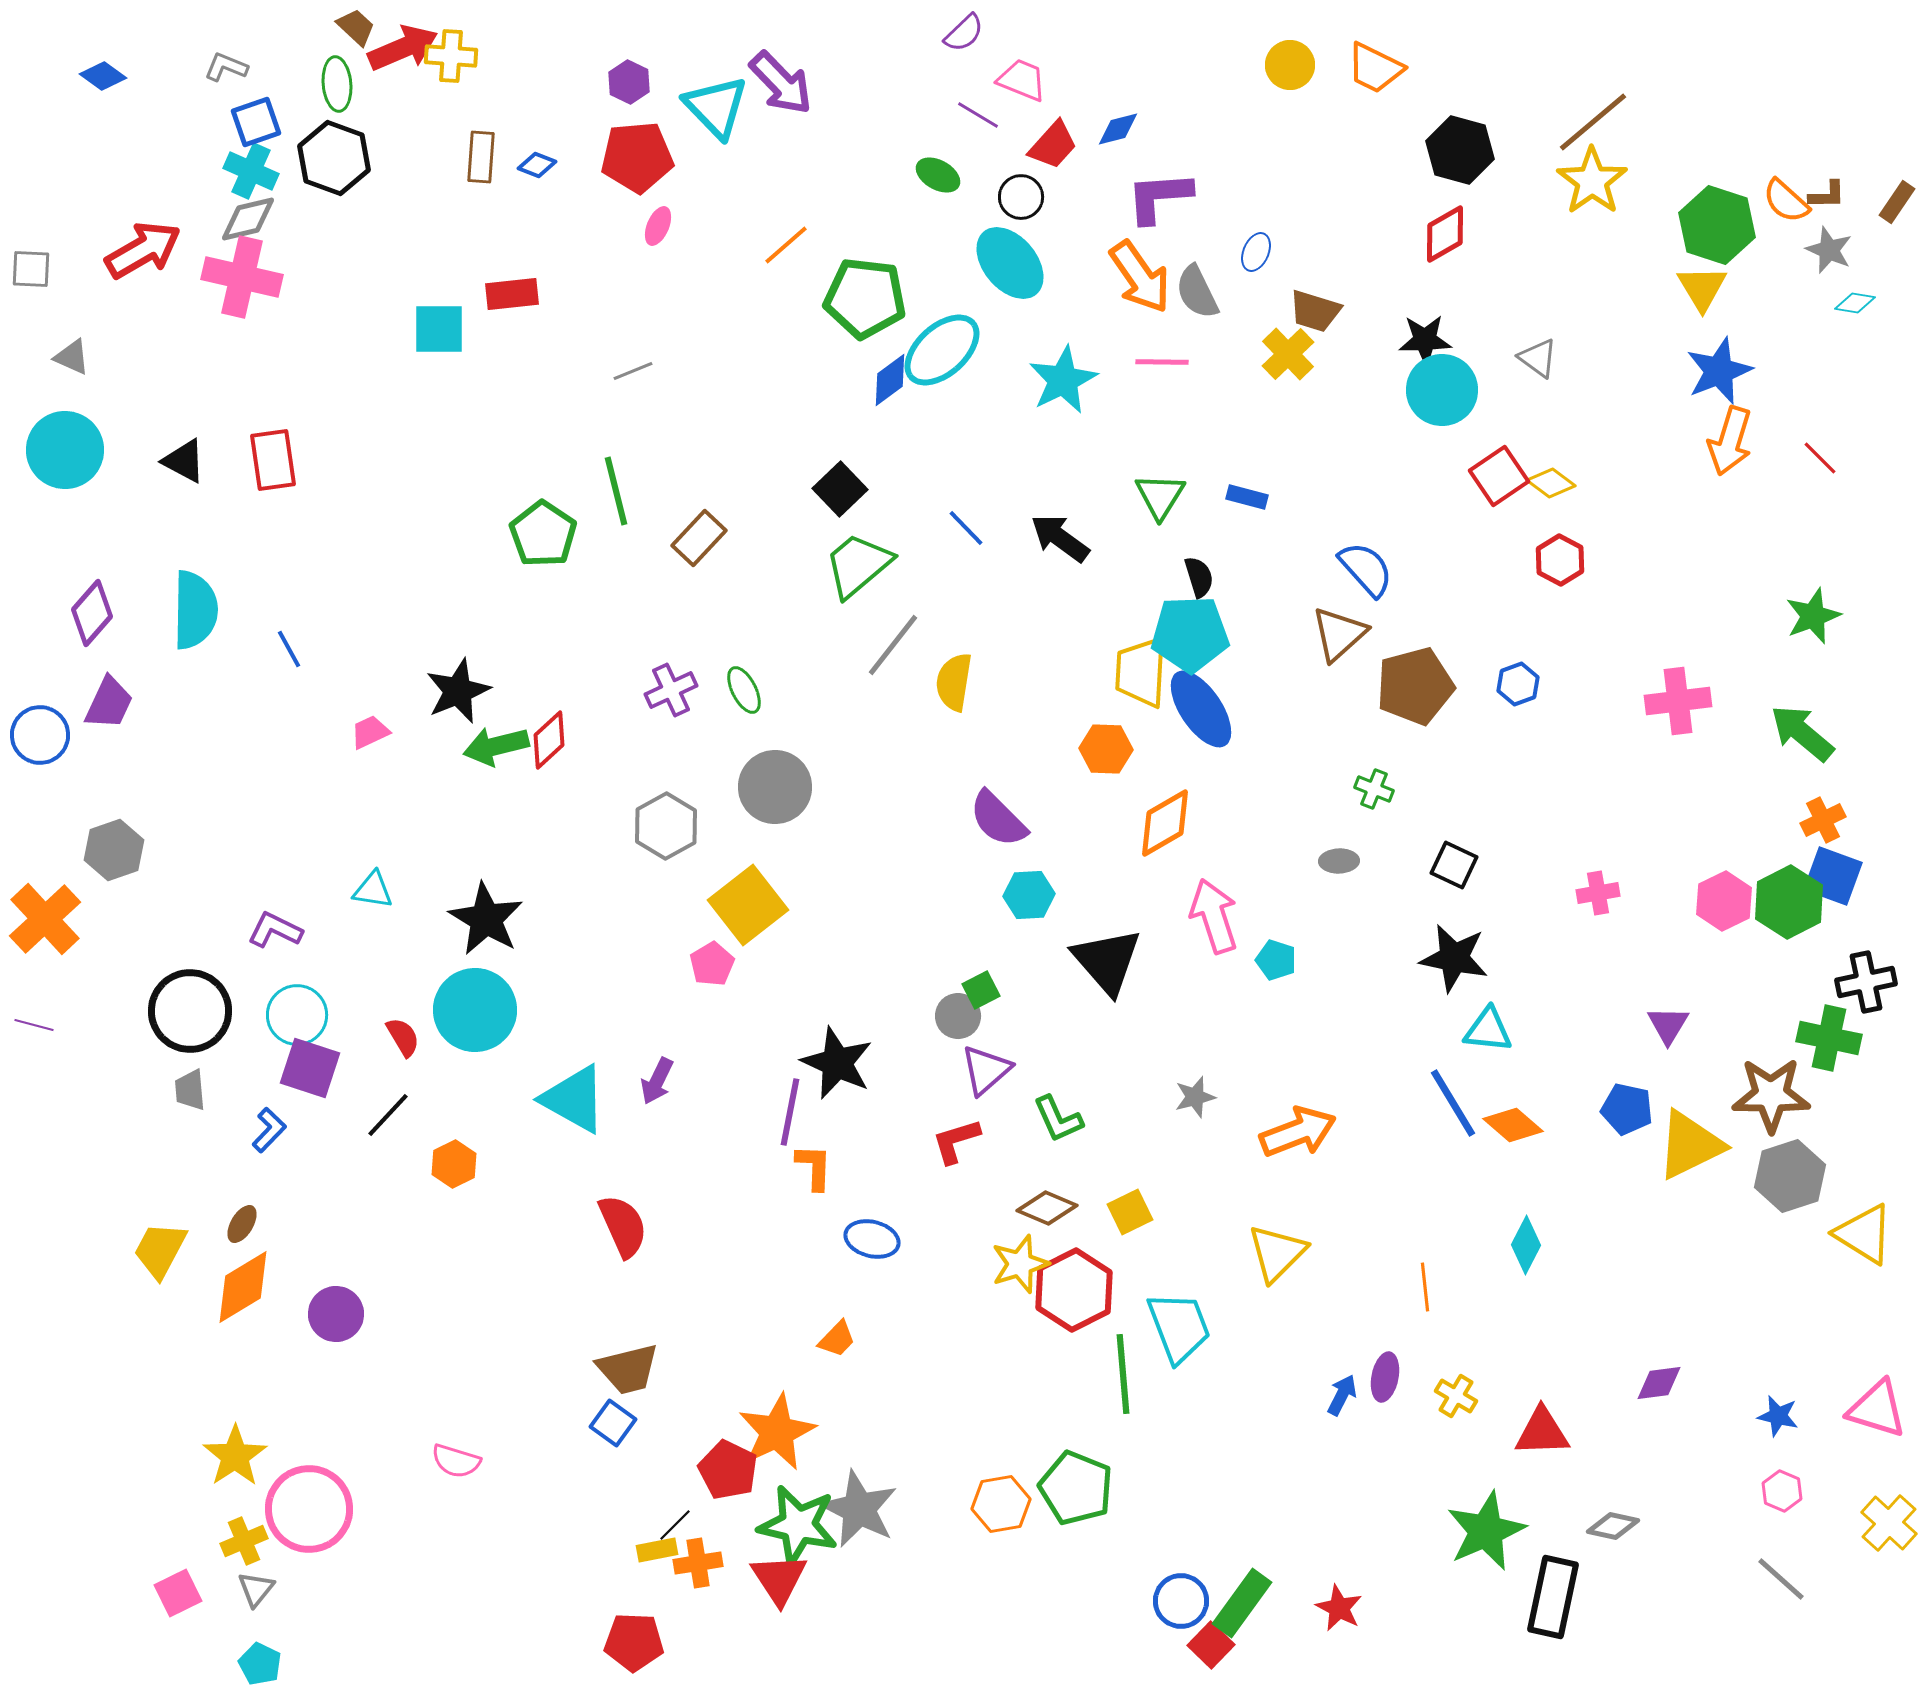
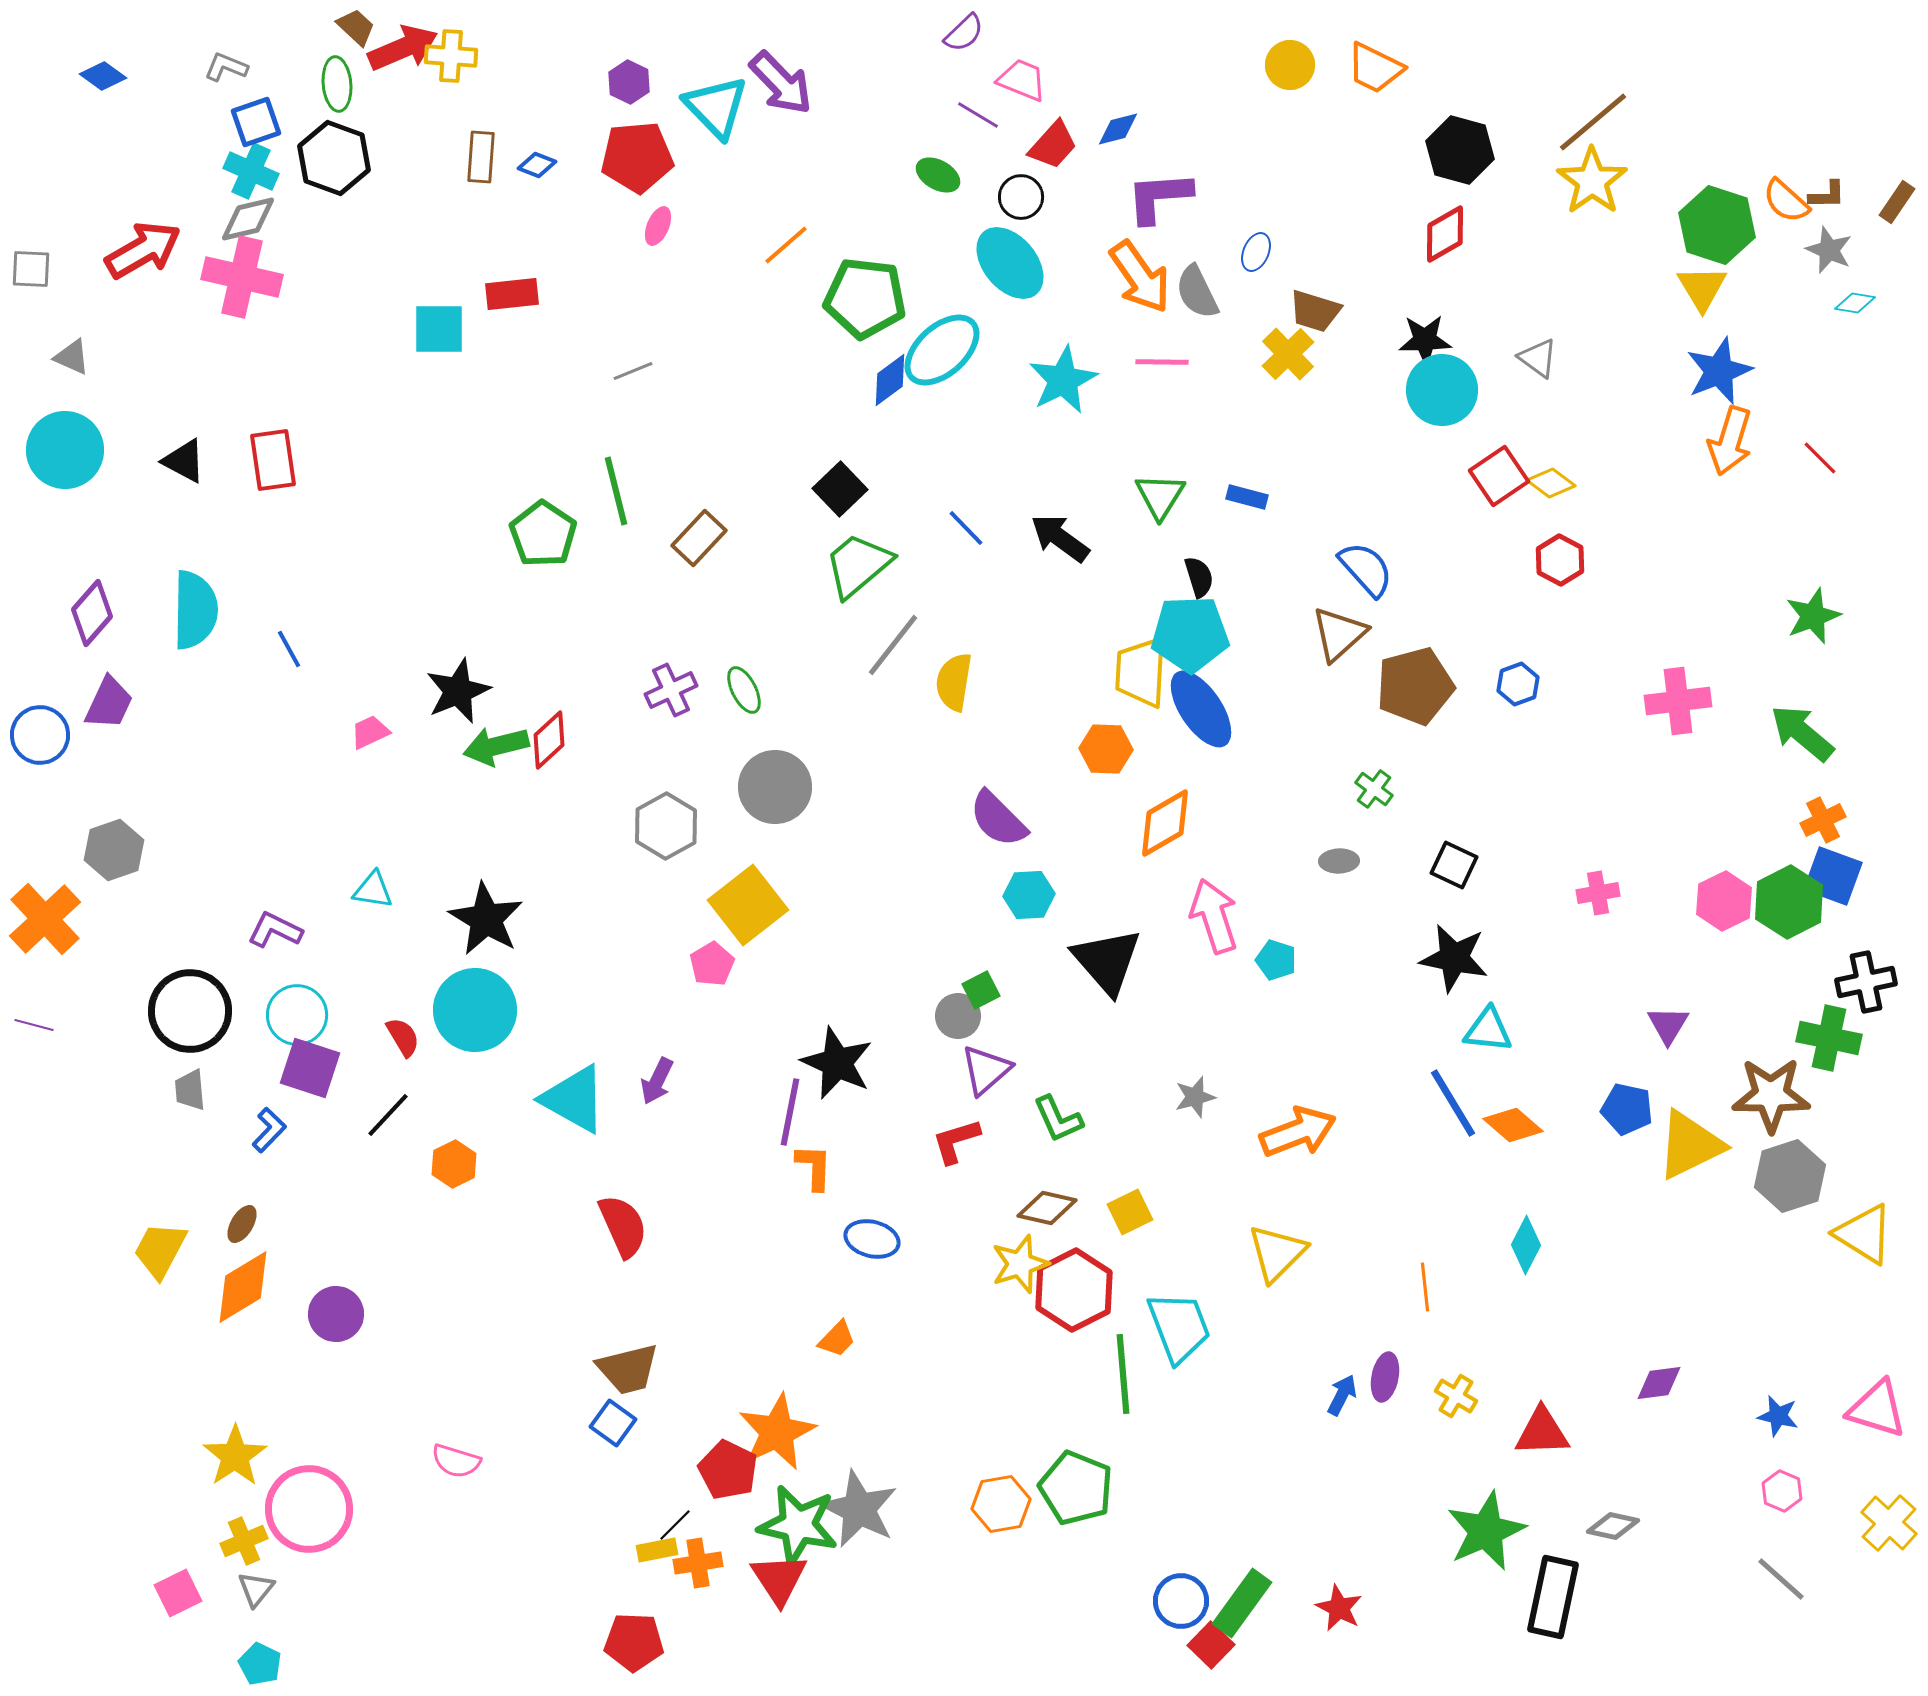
green cross at (1374, 789): rotated 15 degrees clockwise
brown diamond at (1047, 1208): rotated 10 degrees counterclockwise
